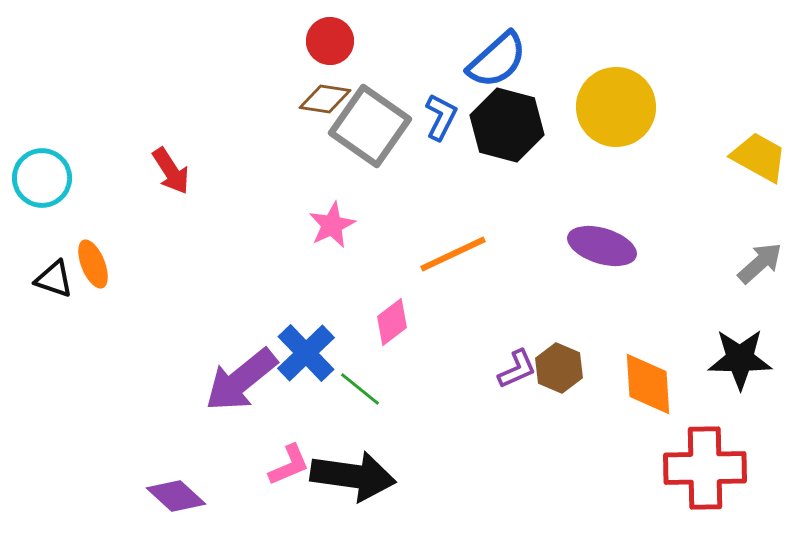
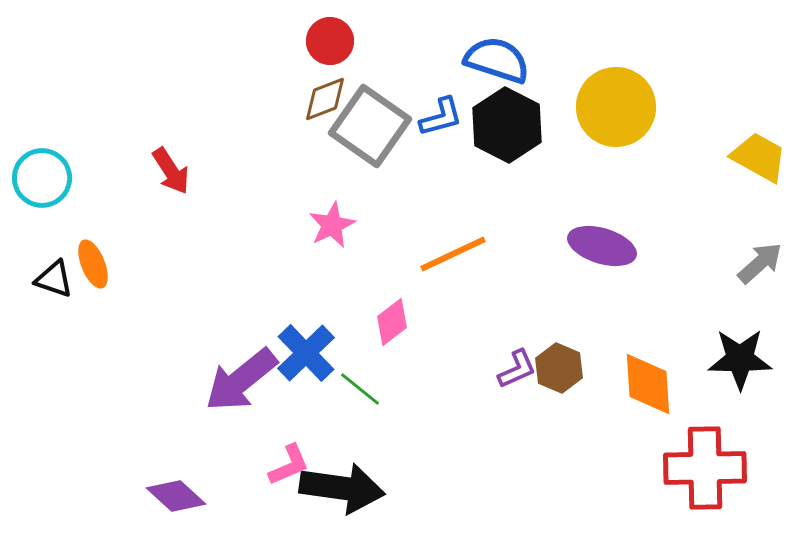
blue semicircle: rotated 120 degrees counterclockwise
brown diamond: rotated 30 degrees counterclockwise
blue L-shape: rotated 48 degrees clockwise
black hexagon: rotated 12 degrees clockwise
black arrow: moved 11 px left, 12 px down
